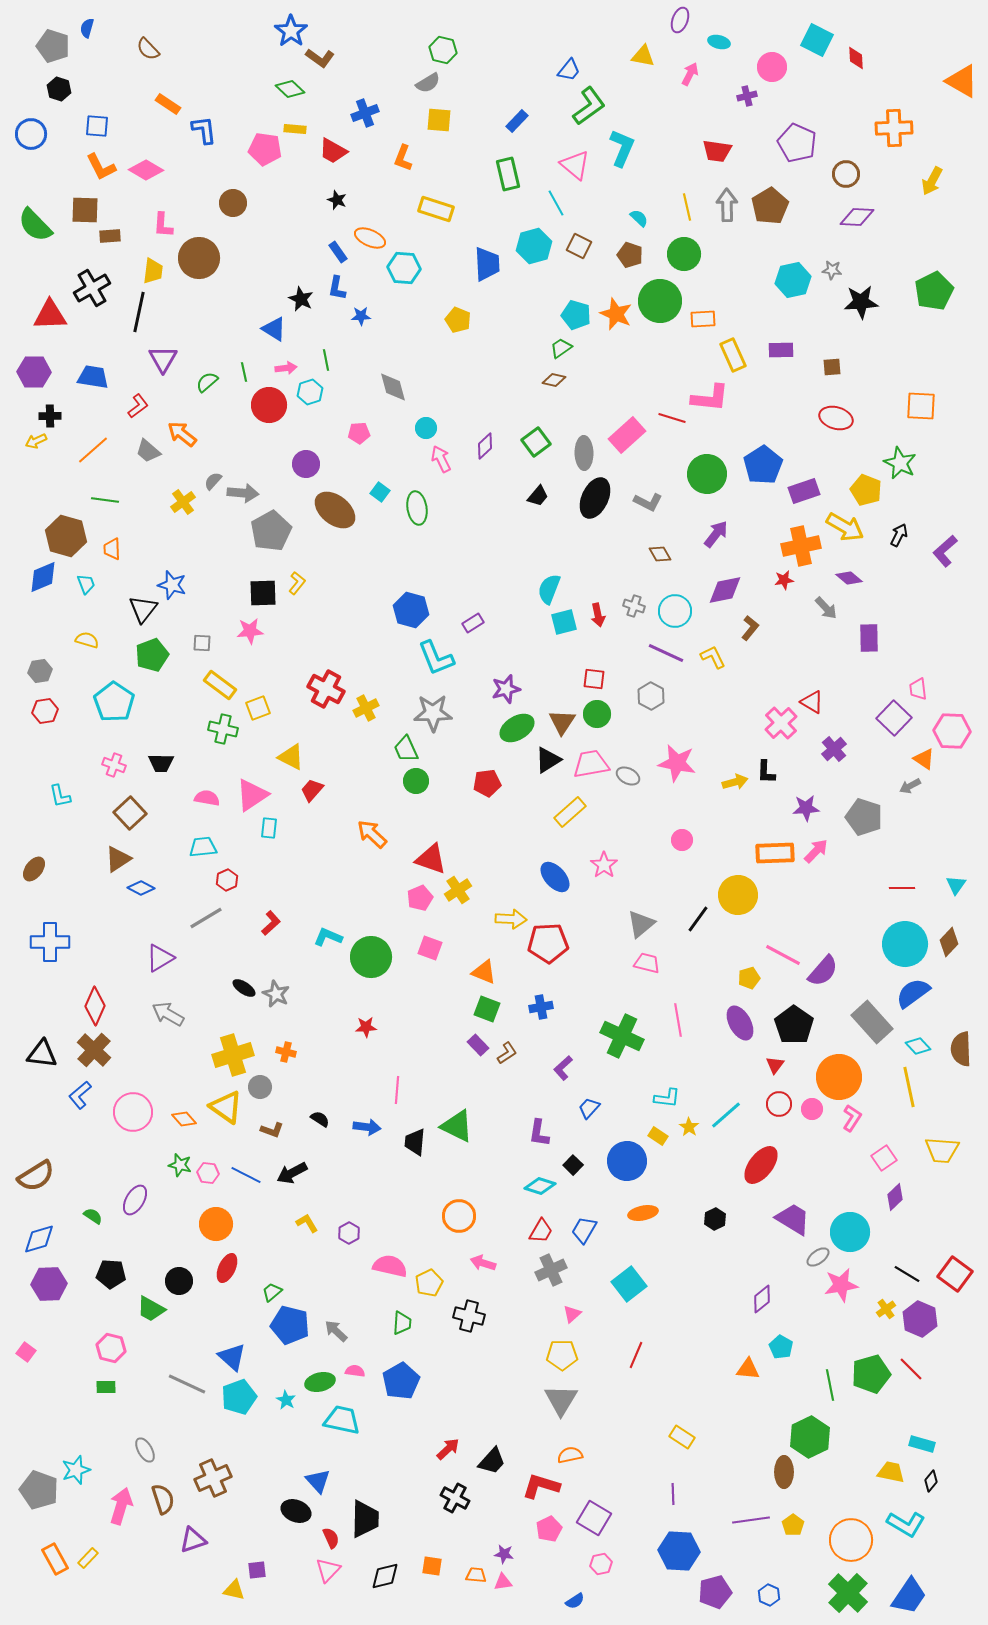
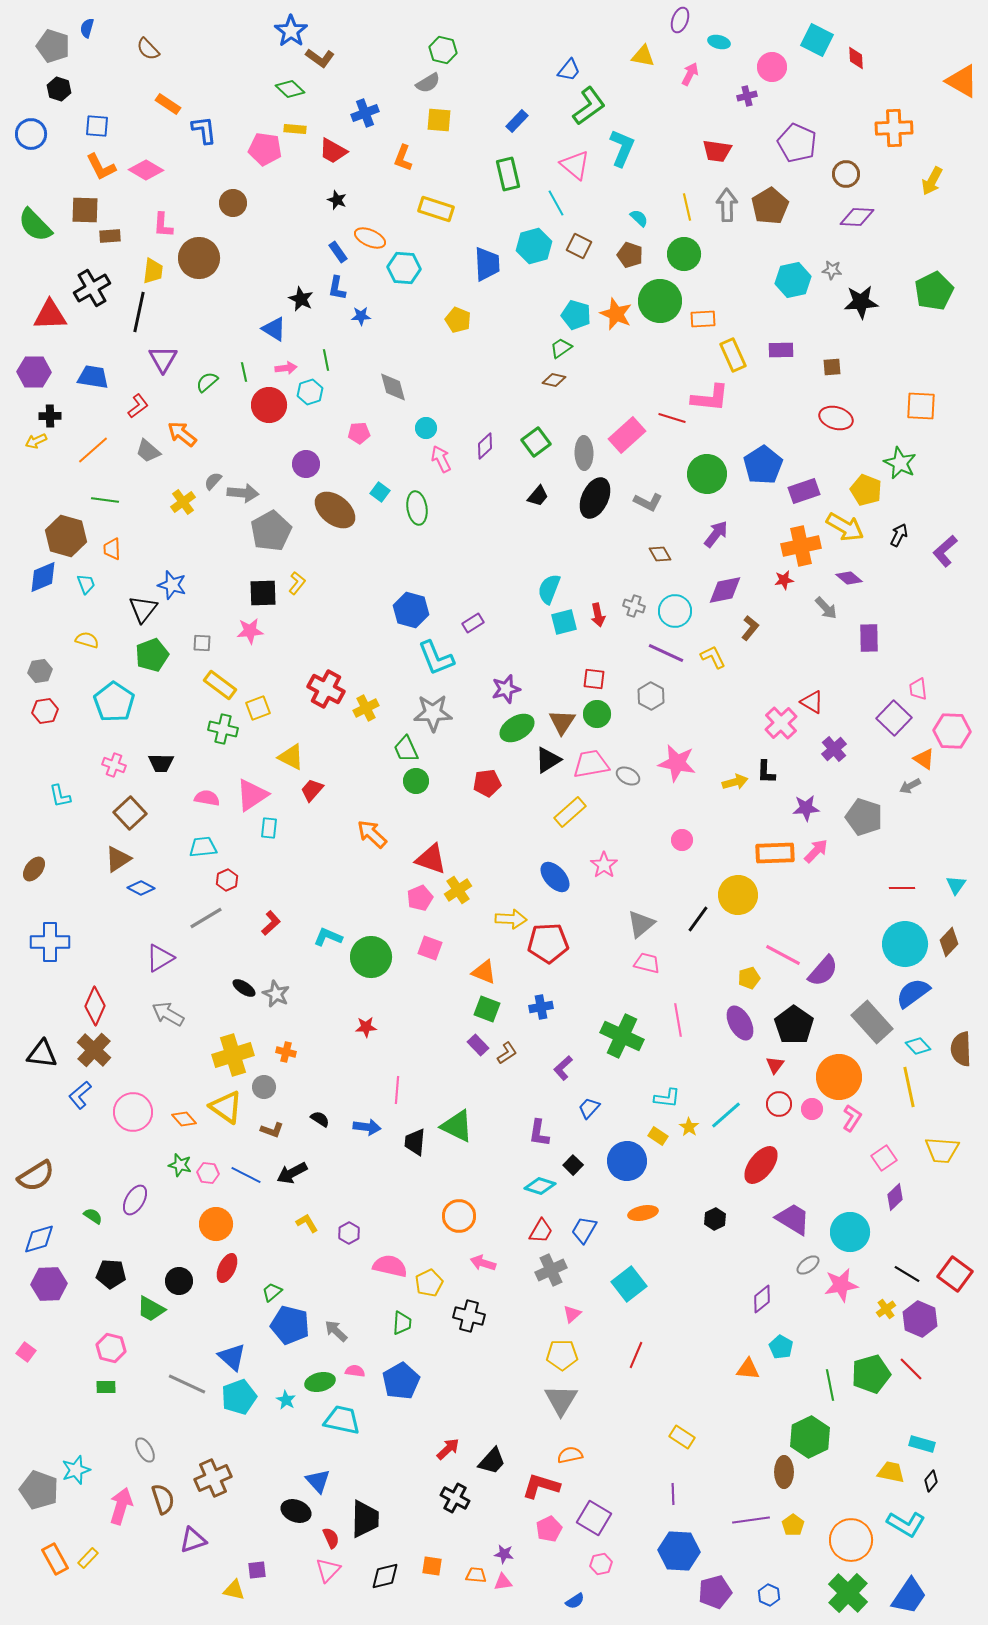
gray circle at (260, 1087): moved 4 px right
gray ellipse at (818, 1257): moved 10 px left, 8 px down
